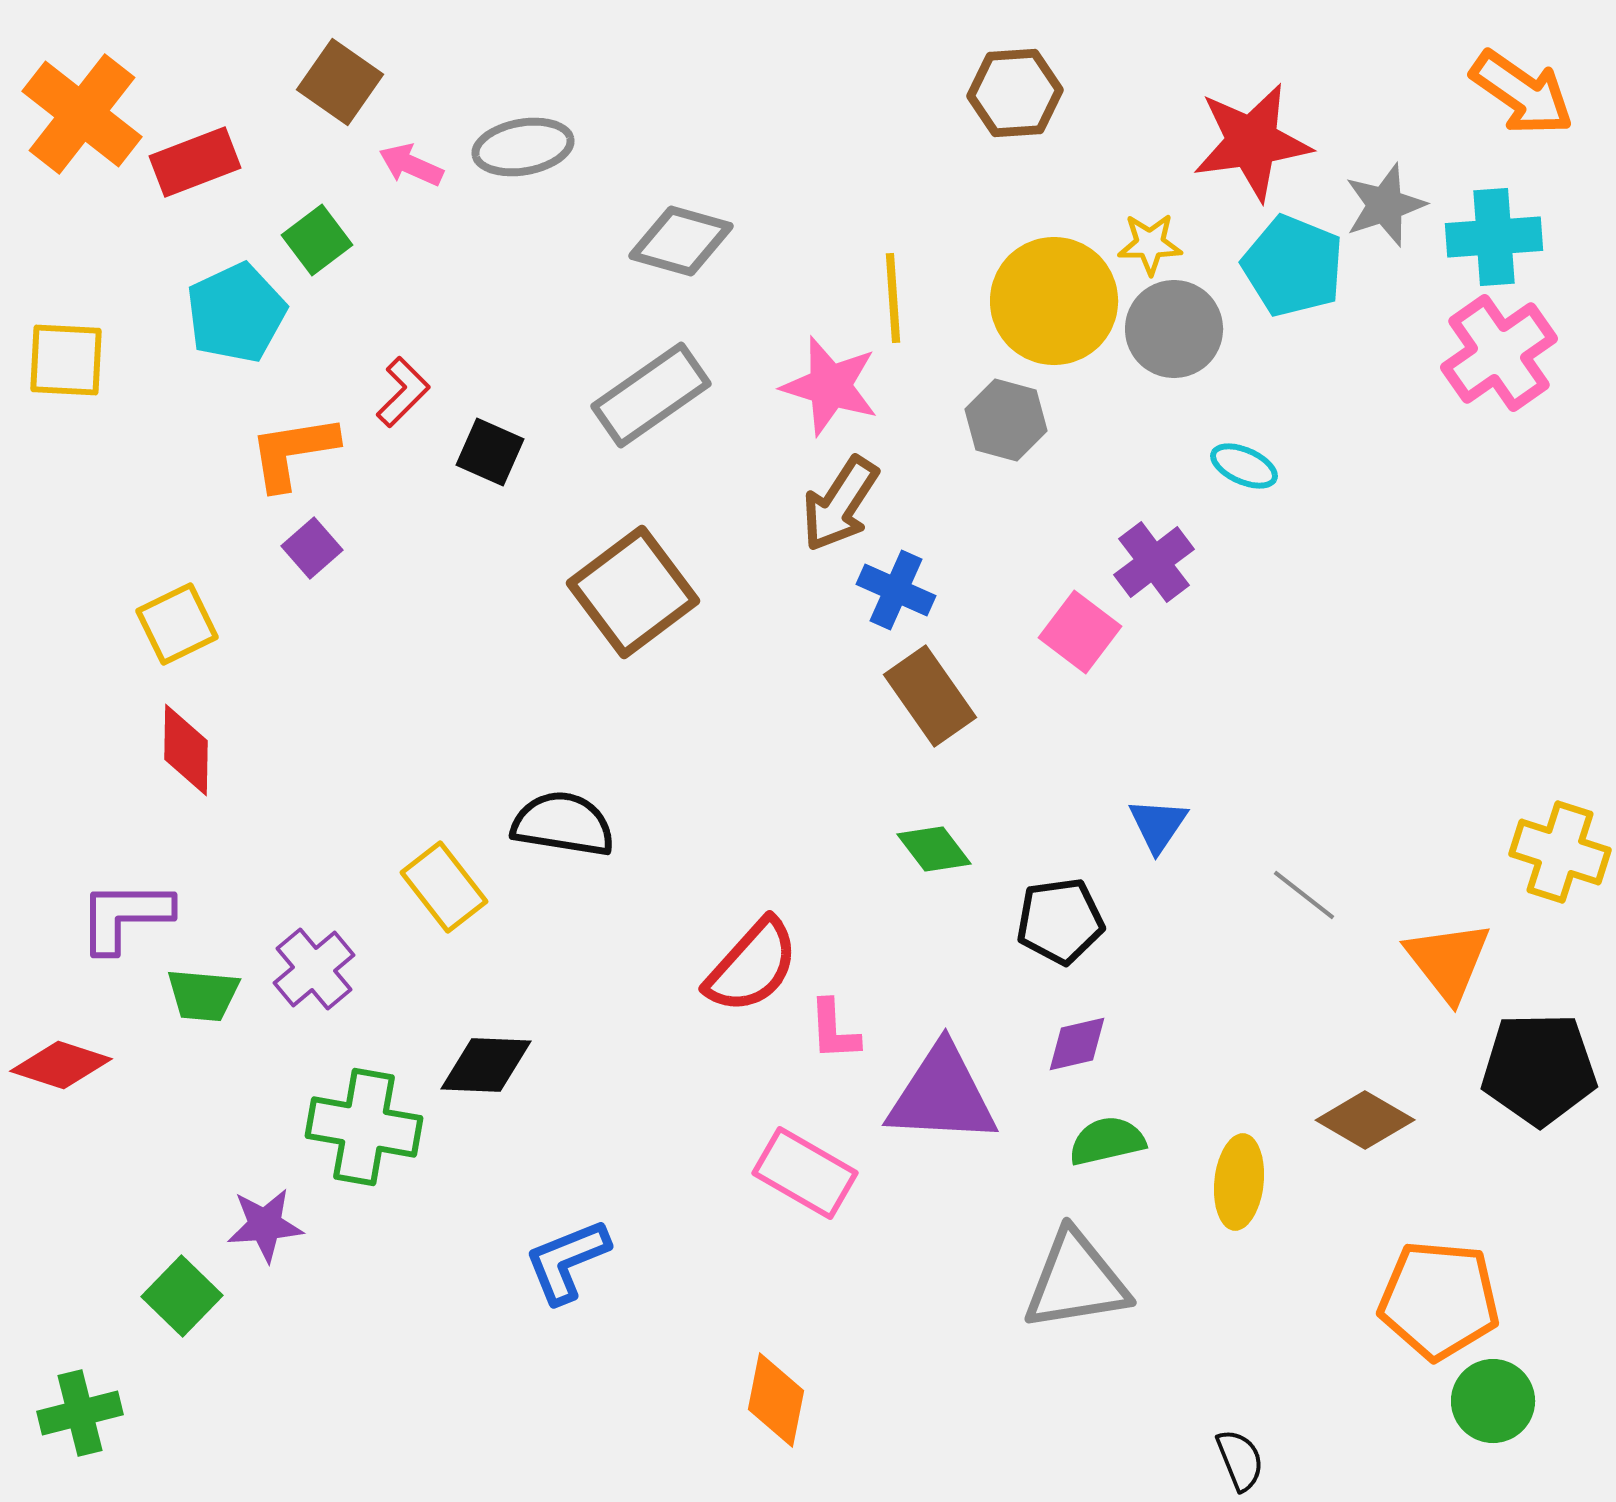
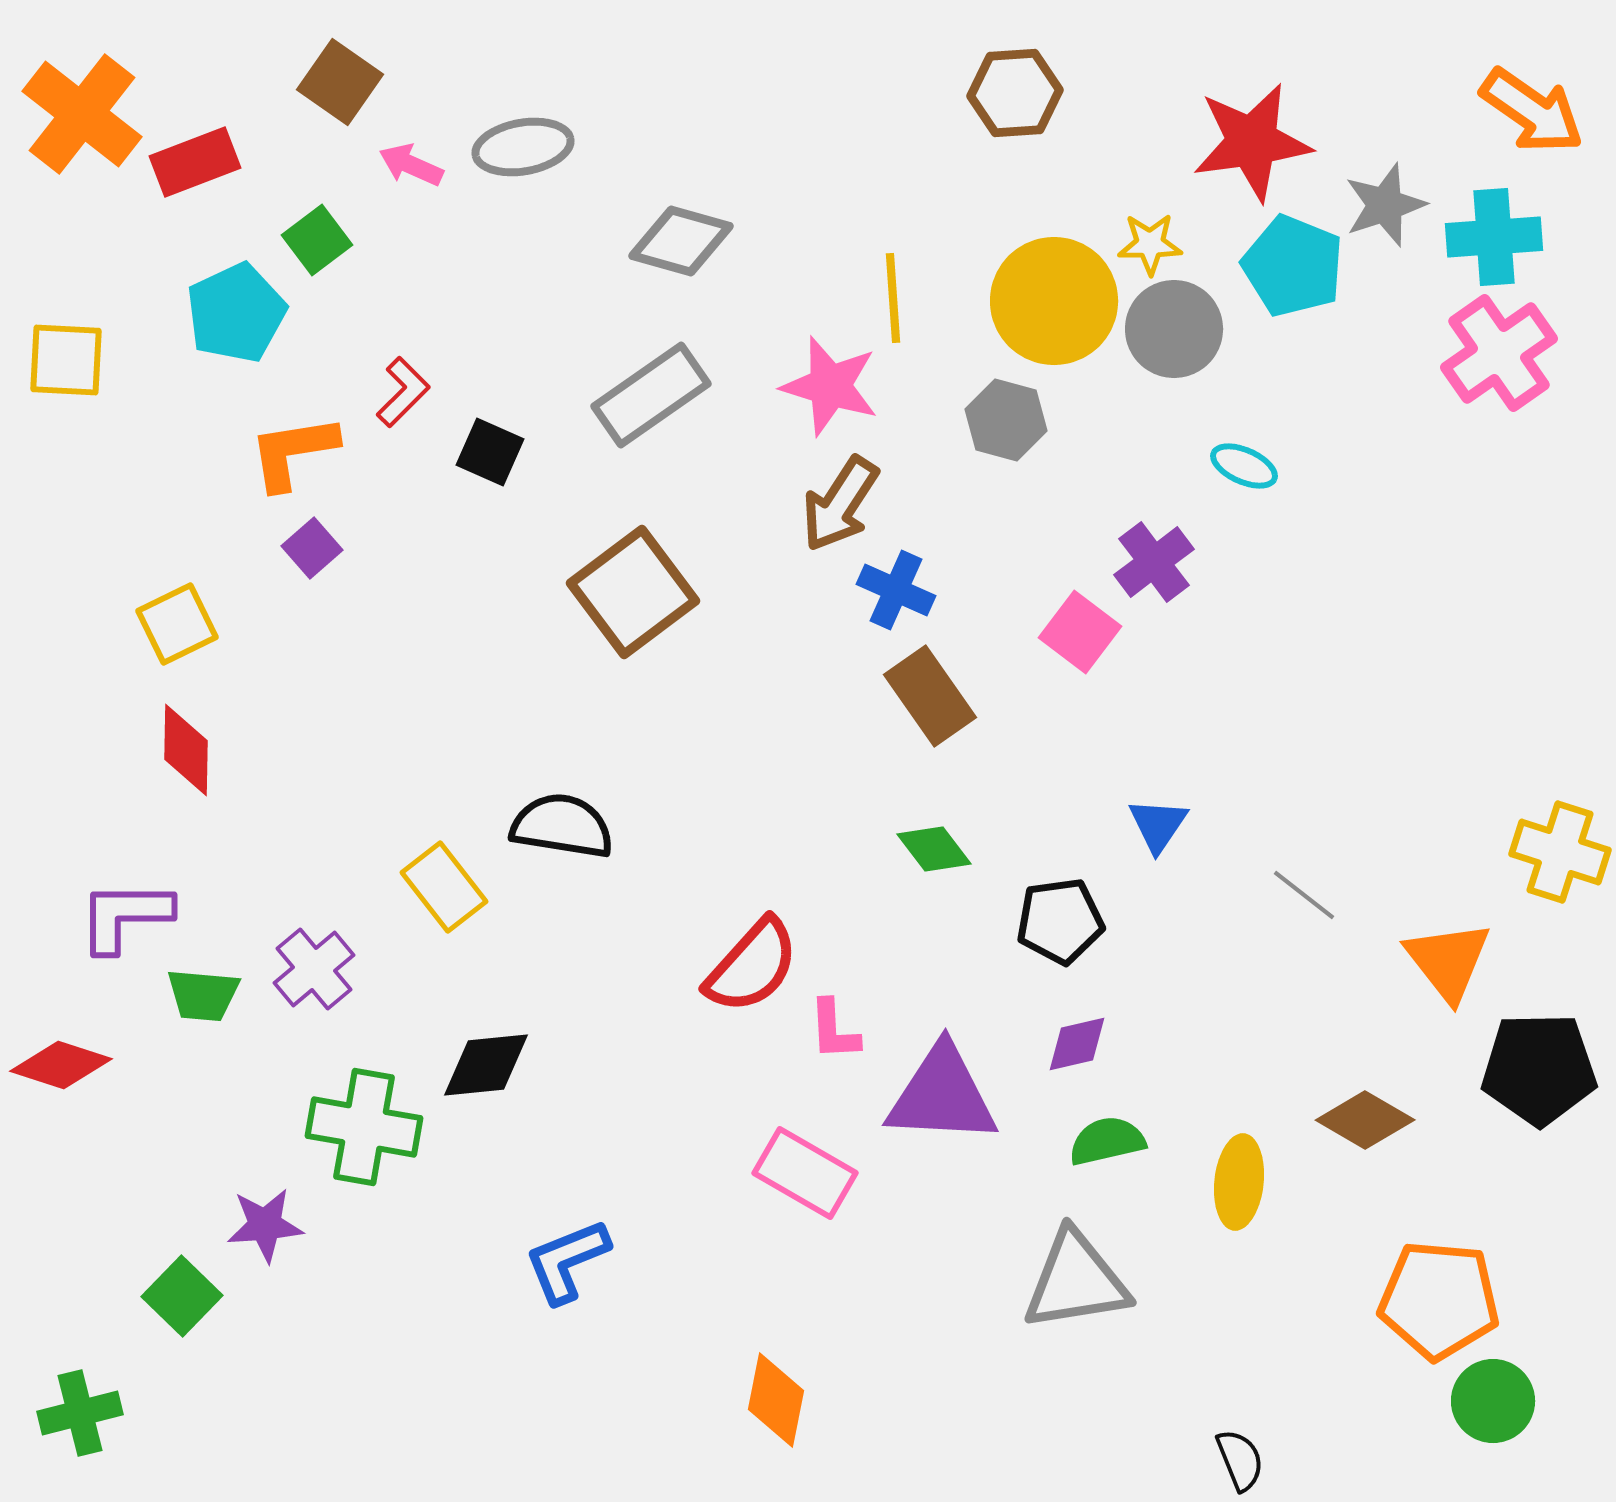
orange arrow at (1522, 93): moved 10 px right, 18 px down
black semicircle at (563, 824): moved 1 px left, 2 px down
black diamond at (486, 1065): rotated 8 degrees counterclockwise
